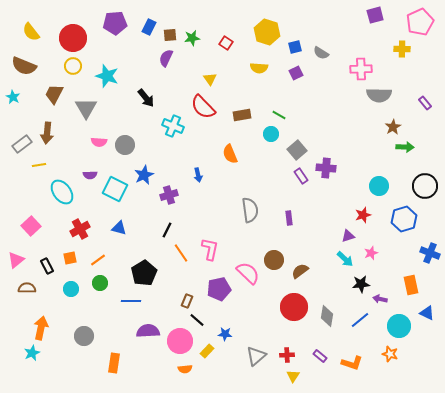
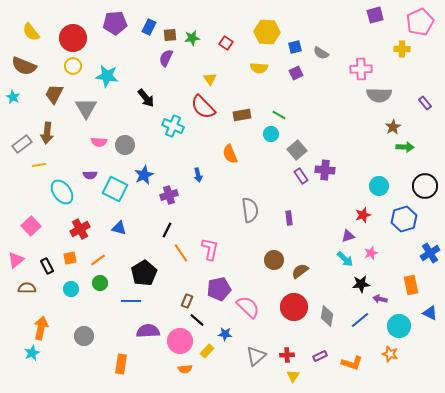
yellow hexagon at (267, 32): rotated 15 degrees counterclockwise
cyan star at (107, 76): rotated 10 degrees counterclockwise
purple cross at (326, 168): moved 1 px left, 2 px down
blue cross at (430, 253): rotated 36 degrees clockwise
pink semicircle at (248, 273): moved 34 px down
blue triangle at (427, 313): moved 3 px right
purple rectangle at (320, 356): rotated 64 degrees counterclockwise
orange rectangle at (114, 363): moved 7 px right, 1 px down
